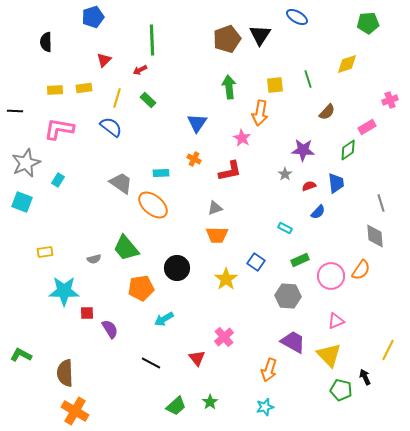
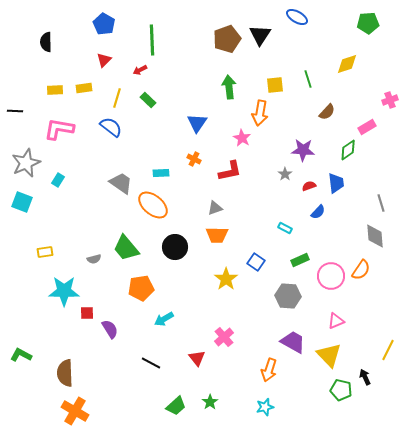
blue pentagon at (93, 17): moved 11 px right, 7 px down; rotated 25 degrees counterclockwise
black circle at (177, 268): moved 2 px left, 21 px up
